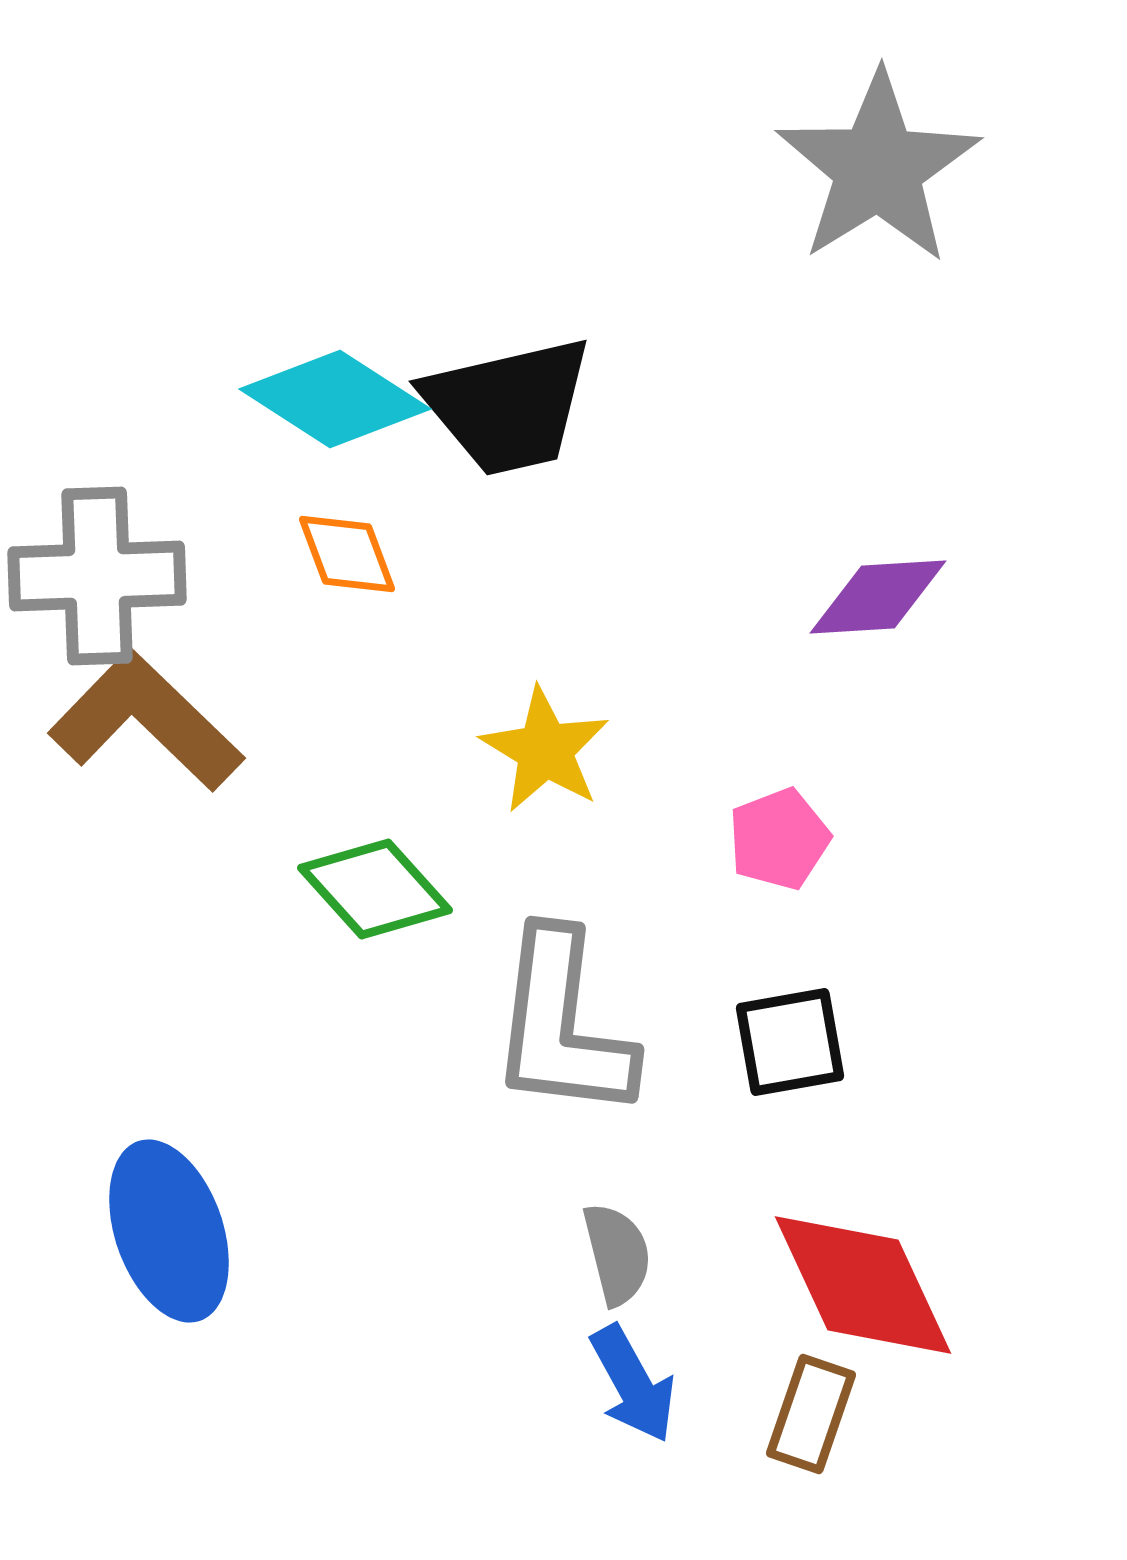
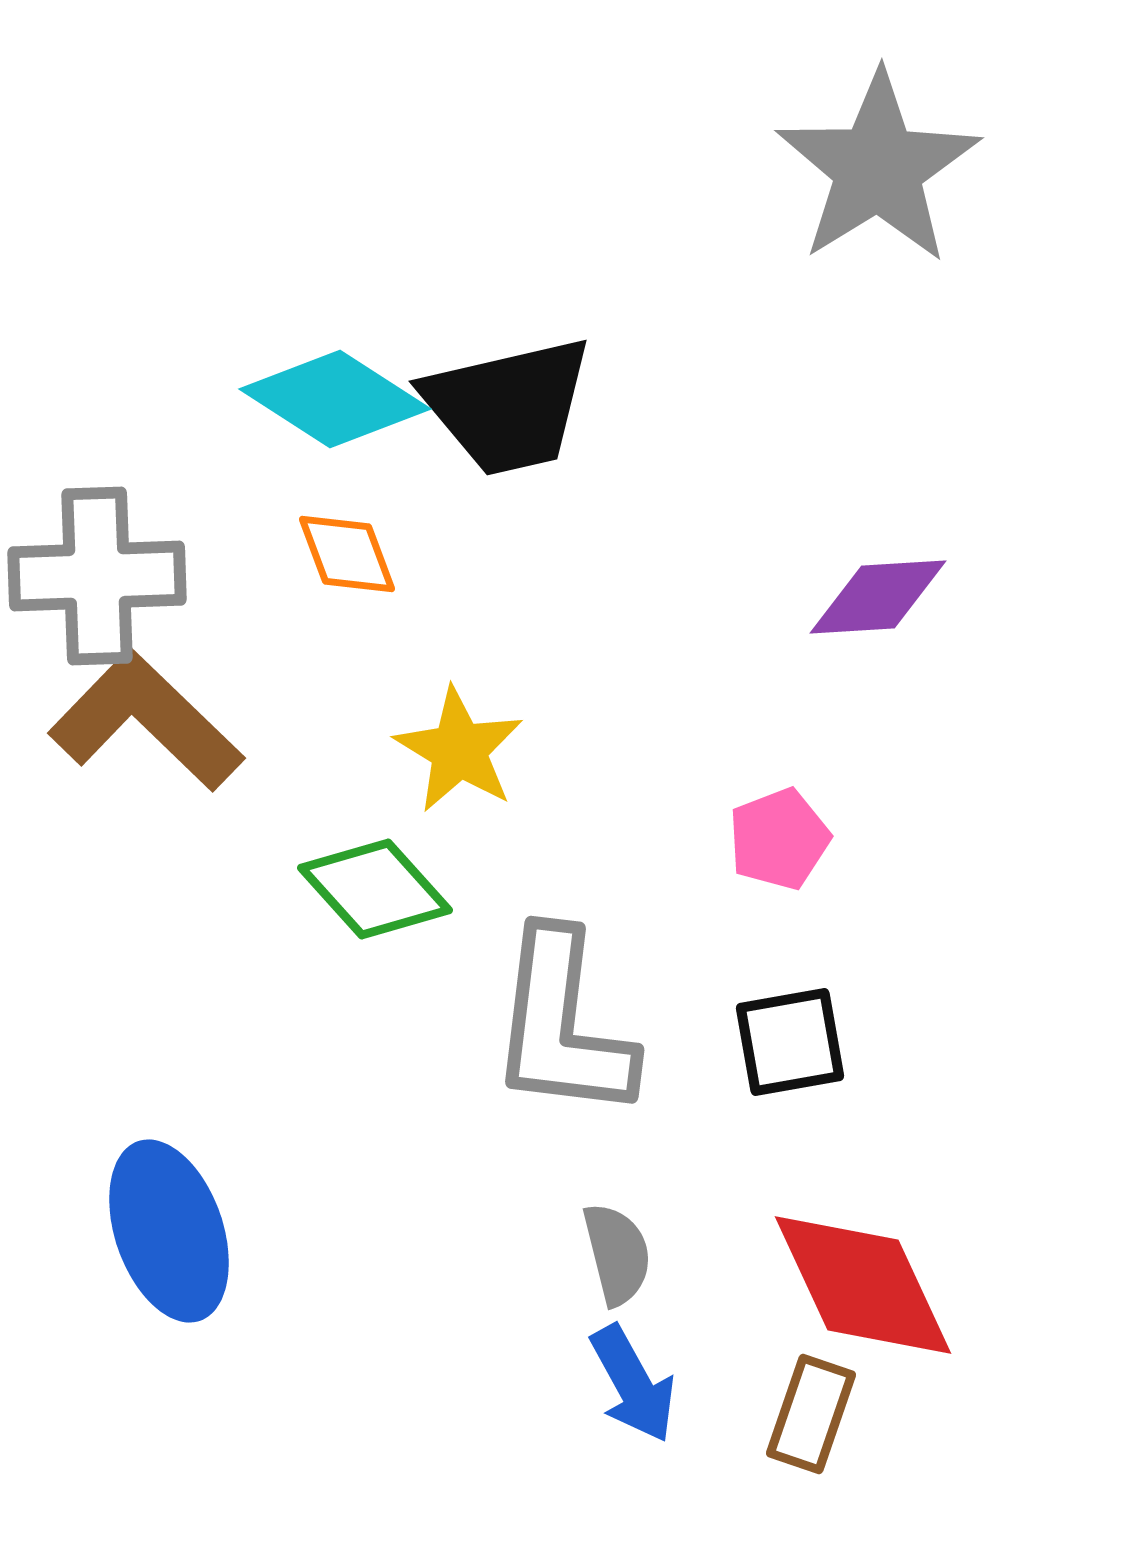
yellow star: moved 86 px left
